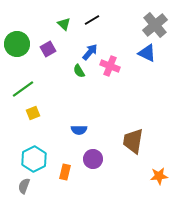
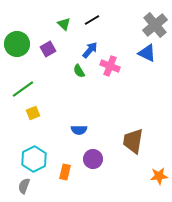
blue arrow: moved 2 px up
